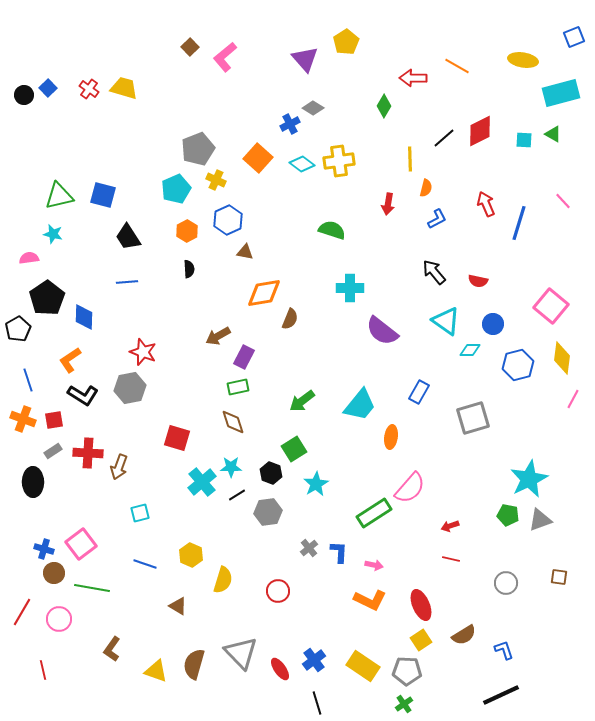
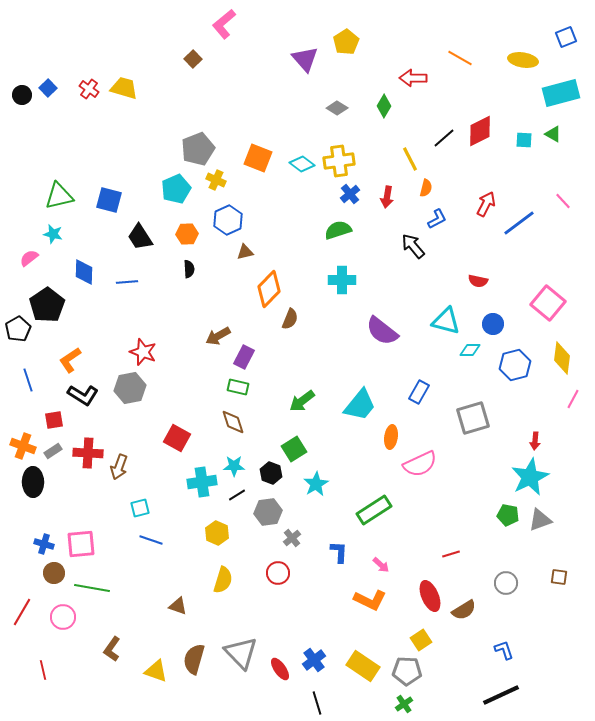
blue square at (574, 37): moved 8 px left
brown square at (190, 47): moved 3 px right, 12 px down
pink L-shape at (225, 57): moved 1 px left, 33 px up
orange line at (457, 66): moved 3 px right, 8 px up
black circle at (24, 95): moved 2 px left
gray diamond at (313, 108): moved 24 px right
blue cross at (290, 124): moved 60 px right, 70 px down; rotated 12 degrees counterclockwise
orange square at (258, 158): rotated 20 degrees counterclockwise
yellow line at (410, 159): rotated 25 degrees counterclockwise
blue square at (103, 195): moved 6 px right, 5 px down
red arrow at (388, 204): moved 1 px left, 7 px up
red arrow at (486, 204): rotated 50 degrees clockwise
blue line at (519, 223): rotated 36 degrees clockwise
green semicircle at (332, 230): moved 6 px right; rotated 36 degrees counterclockwise
orange hexagon at (187, 231): moved 3 px down; rotated 25 degrees clockwise
black trapezoid at (128, 237): moved 12 px right
brown triangle at (245, 252): rotated 24 degrees counterclockwise
pink semicircle at (29, 258): rotated 30 degrees counterclockwise
black arrow at (434, 272): moved 21 px left, 26 px up
cyan cross at (350, 288): moved 8 px left, 8 px up
orange diamond at (264, 293): moved 5 px right, 4 px up; rotated 36 degrees counterclockwise
black pentagon at (47, 298): moved 7 px down
pink square at (551, 306): moved 3 px left, 3 px up
blue diamond at (84, 317): moved 45 px up
cyan triangle at (446, 321): rotated 20 degrees counterclockwise
blue hexagon at (518, 365): moved 3 px left
green rectangle at (238, 387): rotated 25 degrees clockwise
orange cross at (23, 419): moved 27 px down
red square at (177, 438): rotated 12 degrees clockwise
cyan star at (231, 467): moved 3 px right, 1 px up
cyan star at (529, 479): moved 1 px right, 2 px up
cyan cross at (202, 482): rotated 32 degrees clockwise
pink semicircle at (410, 488): moved 10 px right, 24 px up; rotated 24 degrees clockwise
cyan square at (140, 513): moved 5 px up
green rectangle at (374, 513): moved 3 px up
red arrow at (450, 526): moved 85 px right, 85 px up; rotated 66 degrees counterclockwise
pink square at (81, 544): rotated 32 degrees clockwise
gray cross at (309, 548): moved 17 px left, 10 px up
blue cross at (44, 549): moved 5 px up
yellow hexagon at (191, 555): moved 26 px right, 22 px up
red line at (451, 559): moved 5 px up; rotated 30 degrees counterclockwise
blue line at (145, 564): moved 6 px right, 24 px up
pink arrow at (374, 565): moved 7 px right; rotated 30 degrees clockwise
red circle at (278, 591): moved 18 px up
red ellipse at (421, 605): moved 9 px right, 9 px up
brown triangle at (178, 606): rotated 12 degrees counterclockwise
pink circle at (59, 619): moved 4 px right, 2 px up
brown semicircle at (464, 635): moved 25 px up
brown semicircle at (194, 664): moved 5 px up
